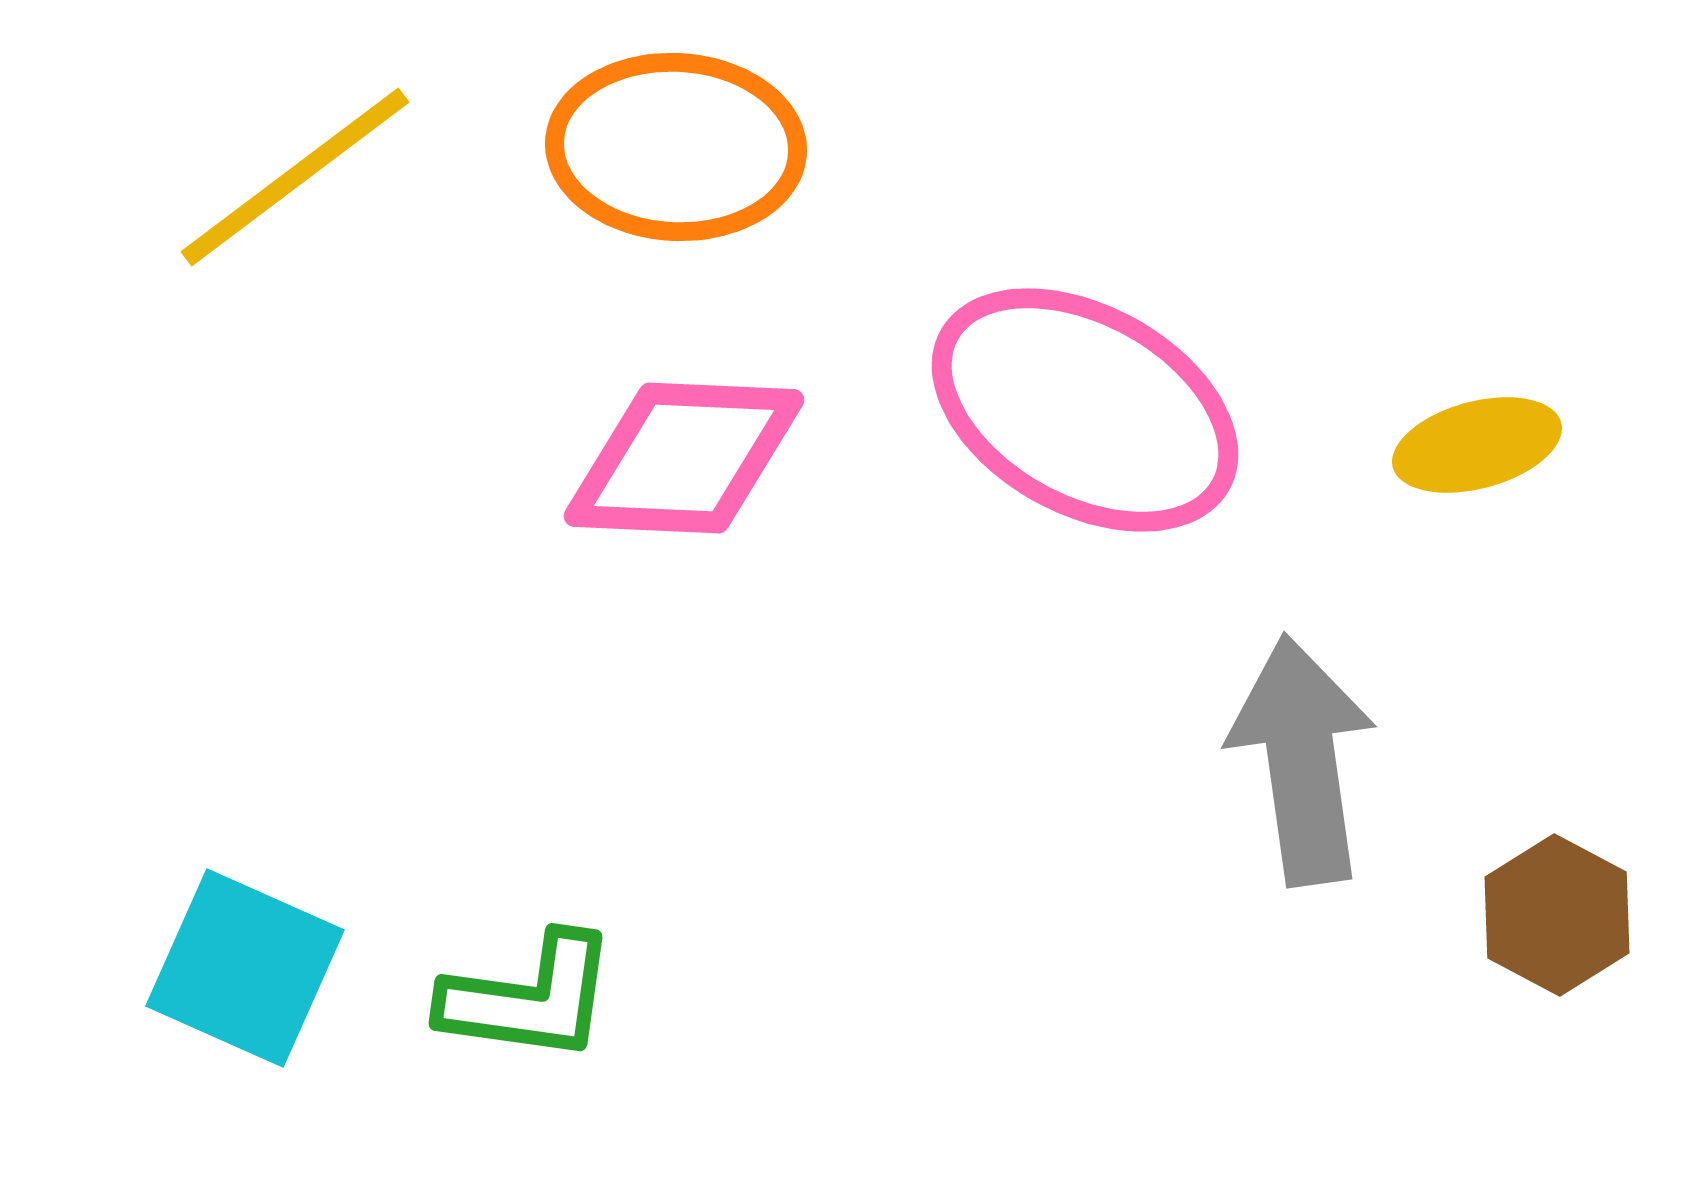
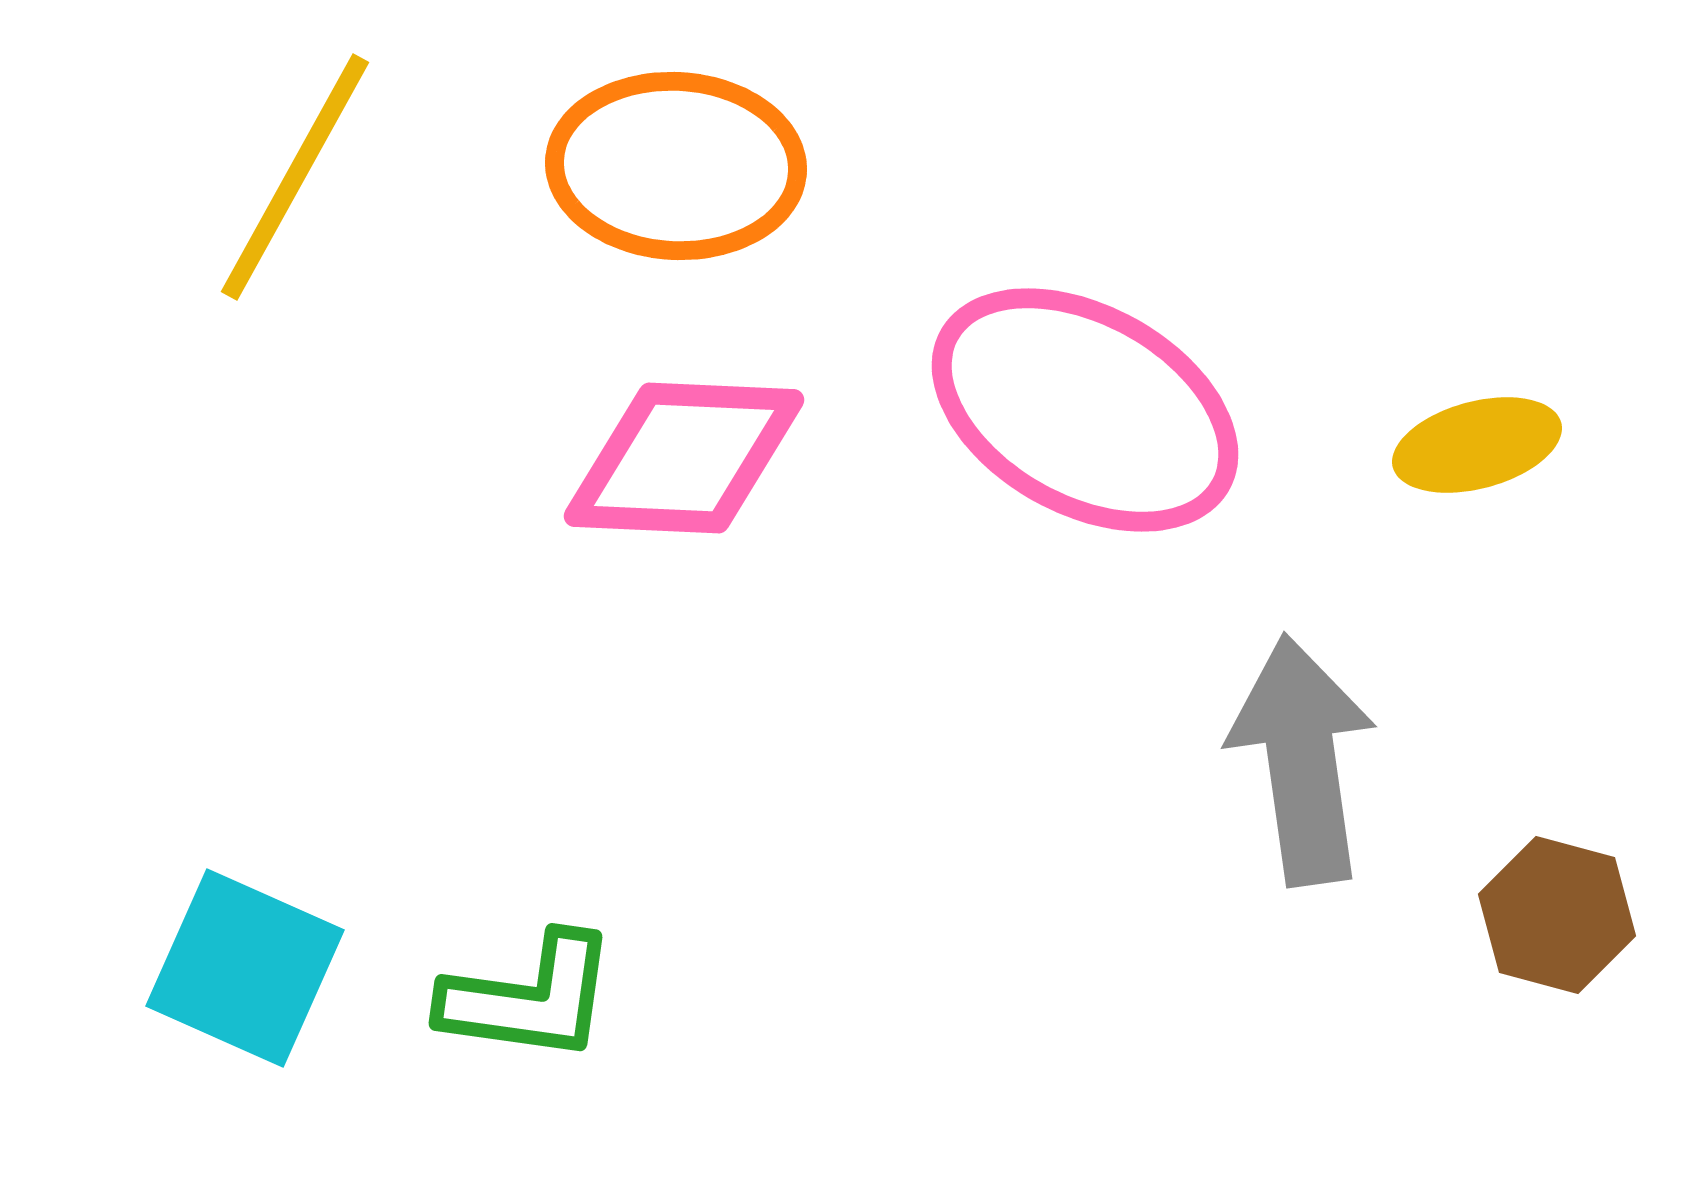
orange ellipse: moved 19 px down
yellow line: rotated 24 degrees counterclockwise
brown hexagon: rotated 13 degrees counterclockwise
